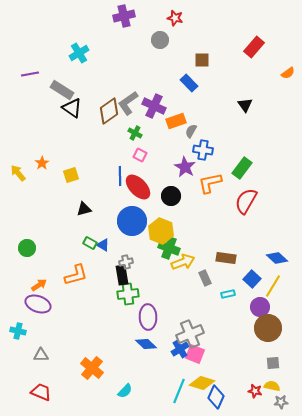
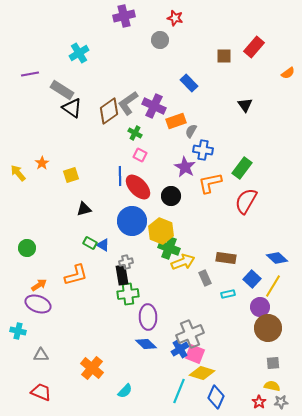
brown square at (202, 60): moved 22 px right, 4 px up
yellow diamond at (202, 383): moved 10 px up
red star at (255, 391): moved 4 px right, 11 px down; rotated 24 degrees clockwise
